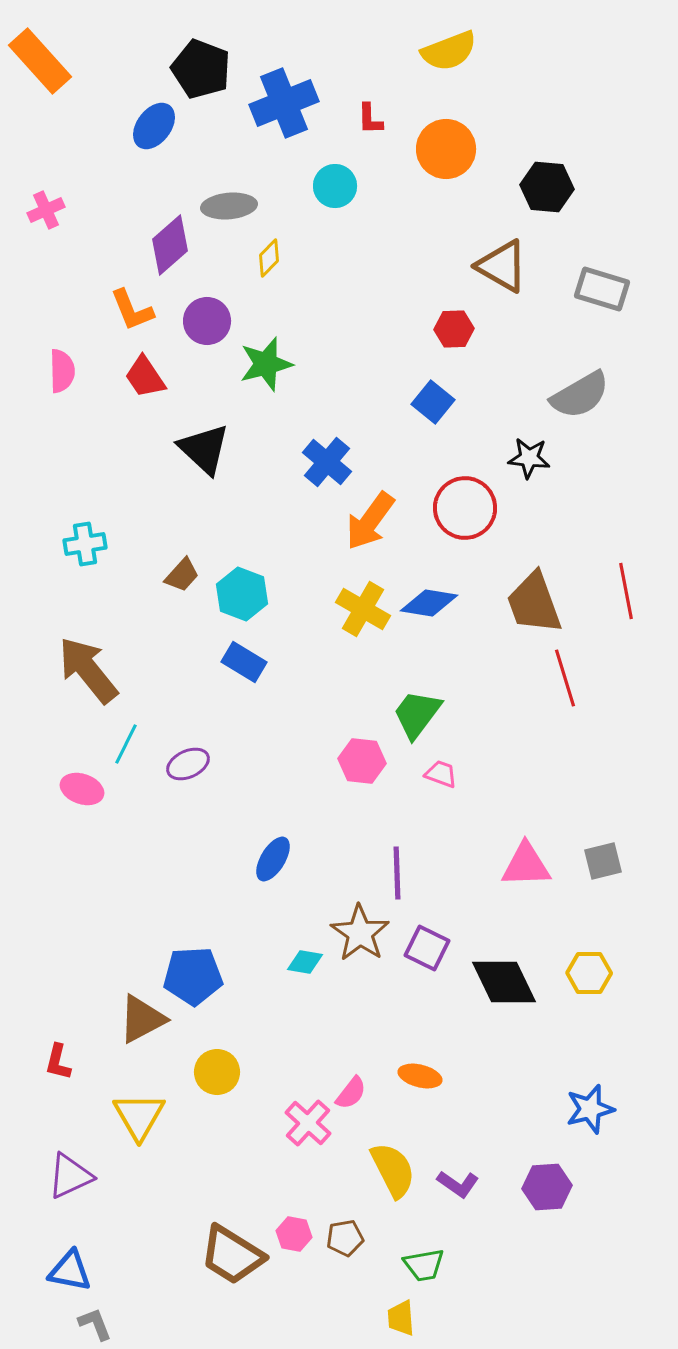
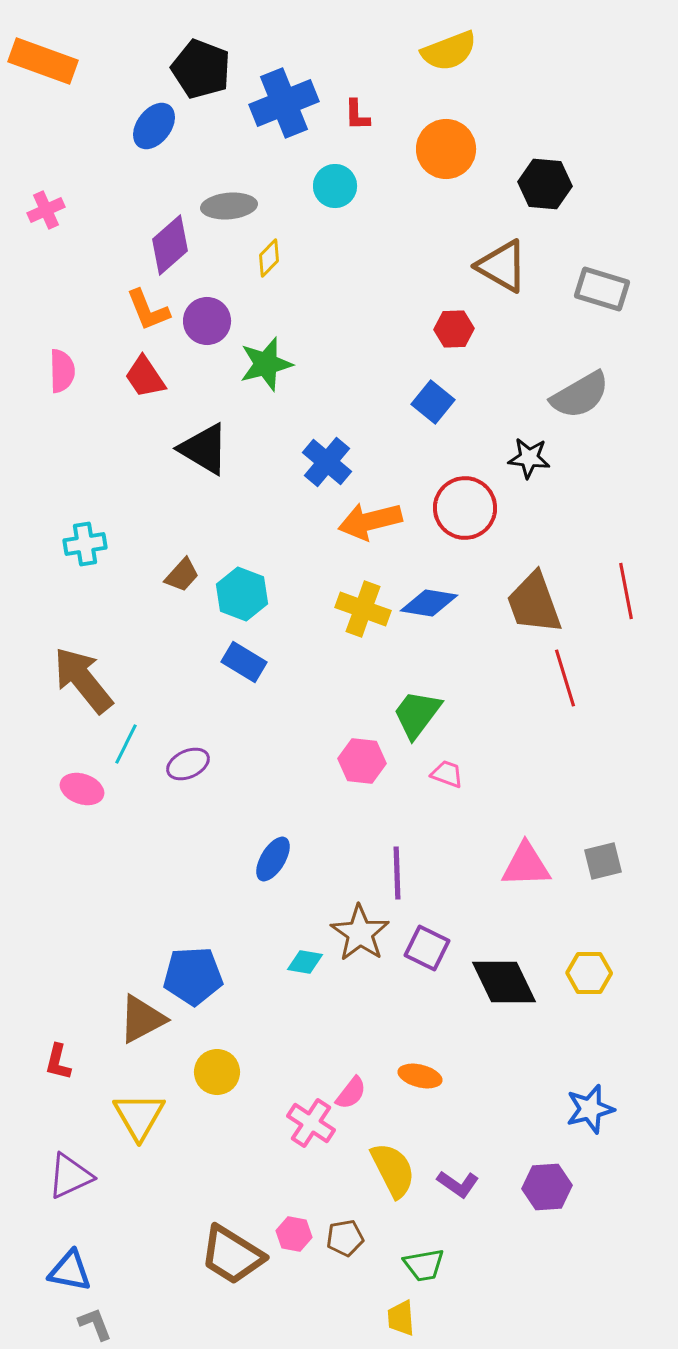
orange rectangle at (40, 61): moved 3 px right; rotated 28 degrees counterclockwise
red L-shape at (370, 119): moved 13 px left, 4 px up
black hexagon at (547, 187): moved 2 px left, 3 px up
orange L-shape at (132, 310): moved 16 px right
black triangle at (204, 449): rotated 12 degrees counterclockwise
orange arrow at (370, 521): rotated 40 degrees clockwise
yellow cross at (363, 609): rotated 10 degrees counterclockwise
brown arrow at (88, 670): moved 5 px left, 10 px down
pink trapezoid at (441, 774): moved 6 px right
pink cross at (308, 1123): moved 3 px right; rotated 9 degrees counterclockwise
